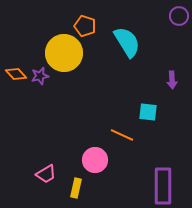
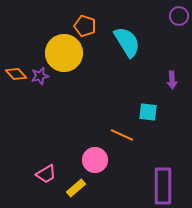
yellow rectangle: rotated 36 degrees clockwise
